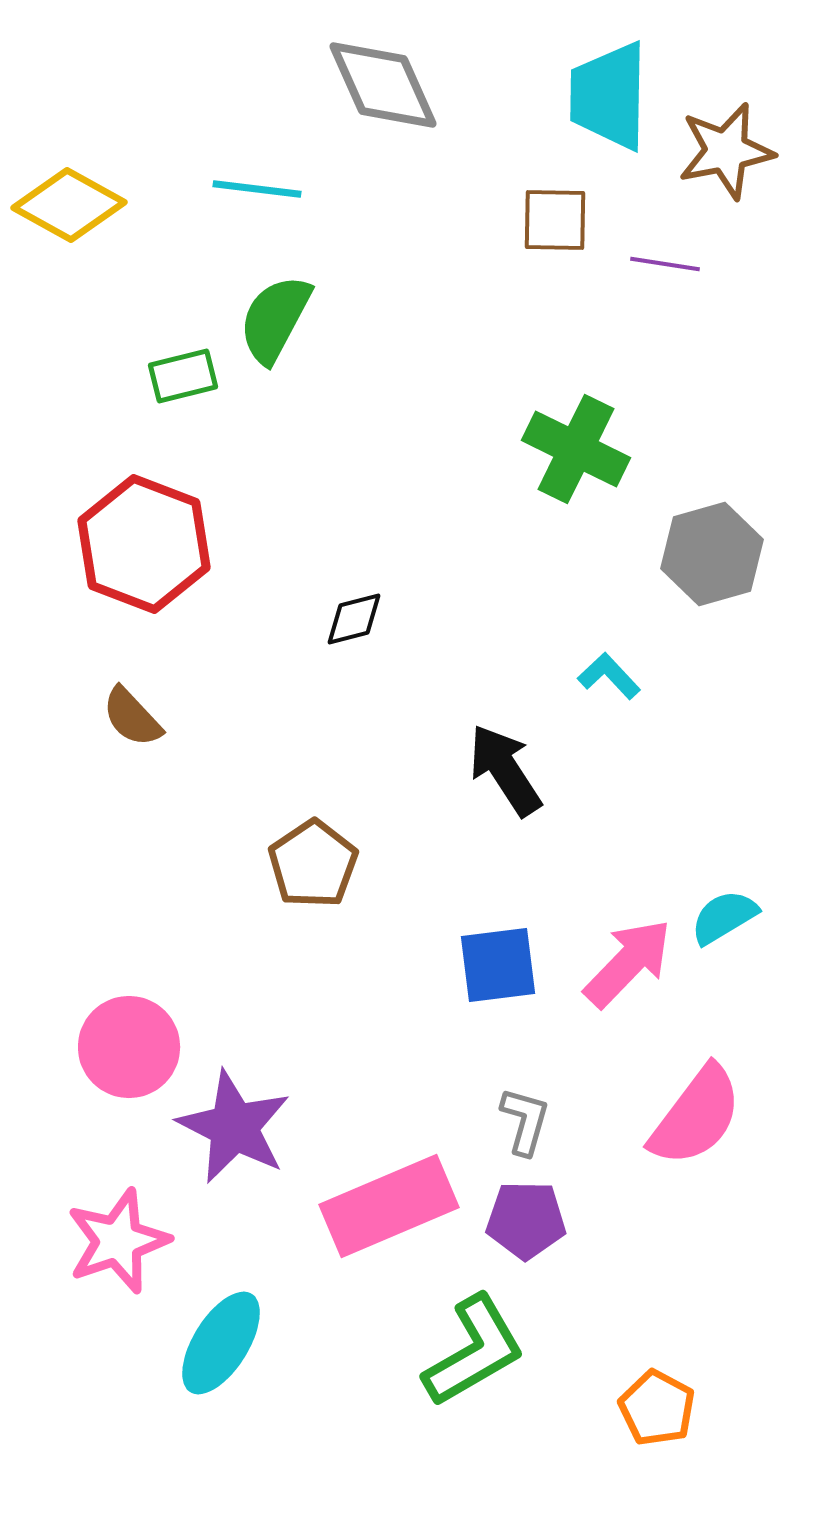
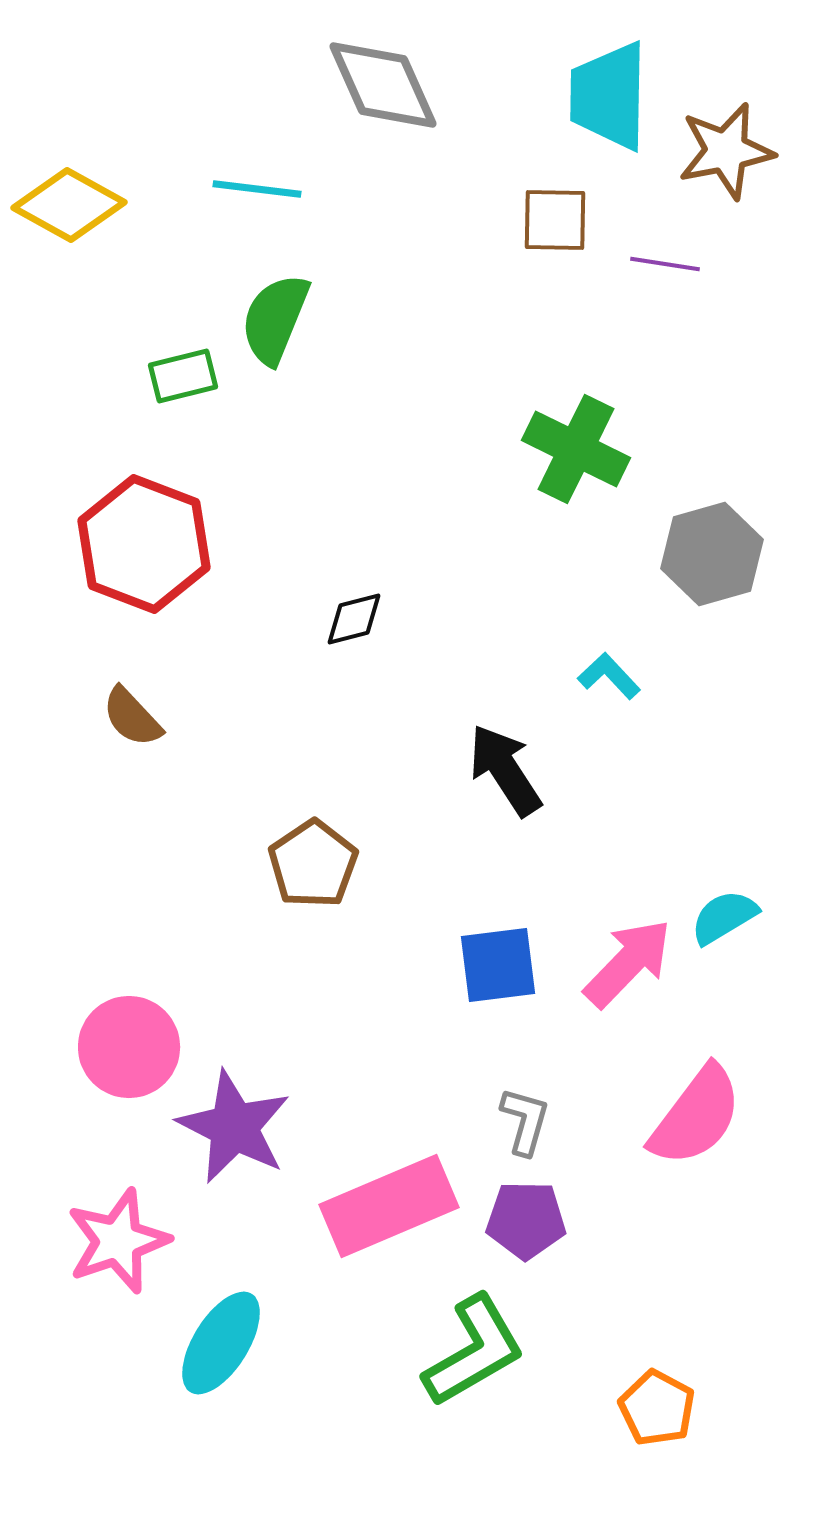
green semicircle: rotated 6 degrees counterclockwise
